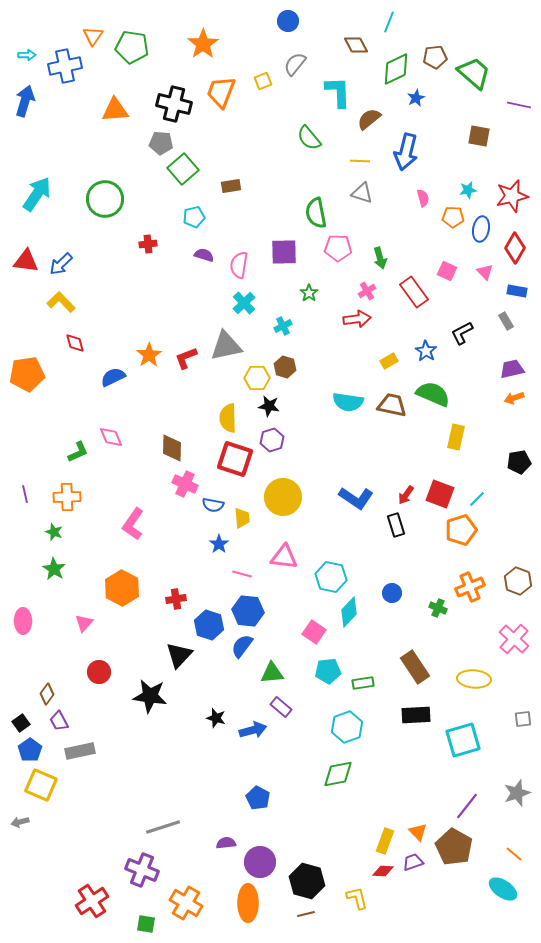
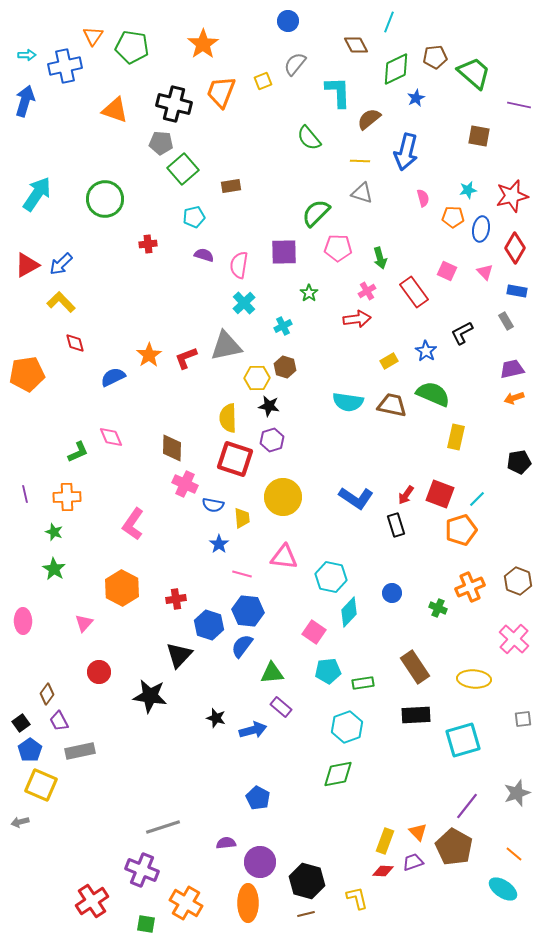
orange triangle at (115, 110): rotated 24 degrees clockwise
green semicircle at (316, 213): rotated 56 degrees clockwise
red triangle at (26, 261): moved 1 px right, 4 px down; rotated 36 degrees counterclockwise
